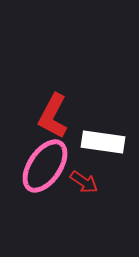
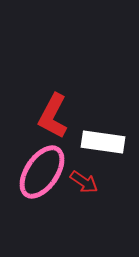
pink ellipse: moved 3 px left, 6 px down
